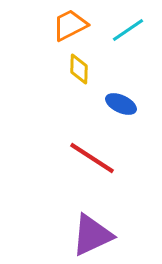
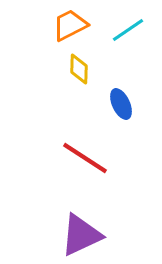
blue ellipse: rotated 40 degrees clockwise
red line: moved 7 px left
purple triangle: moved 11 px left
